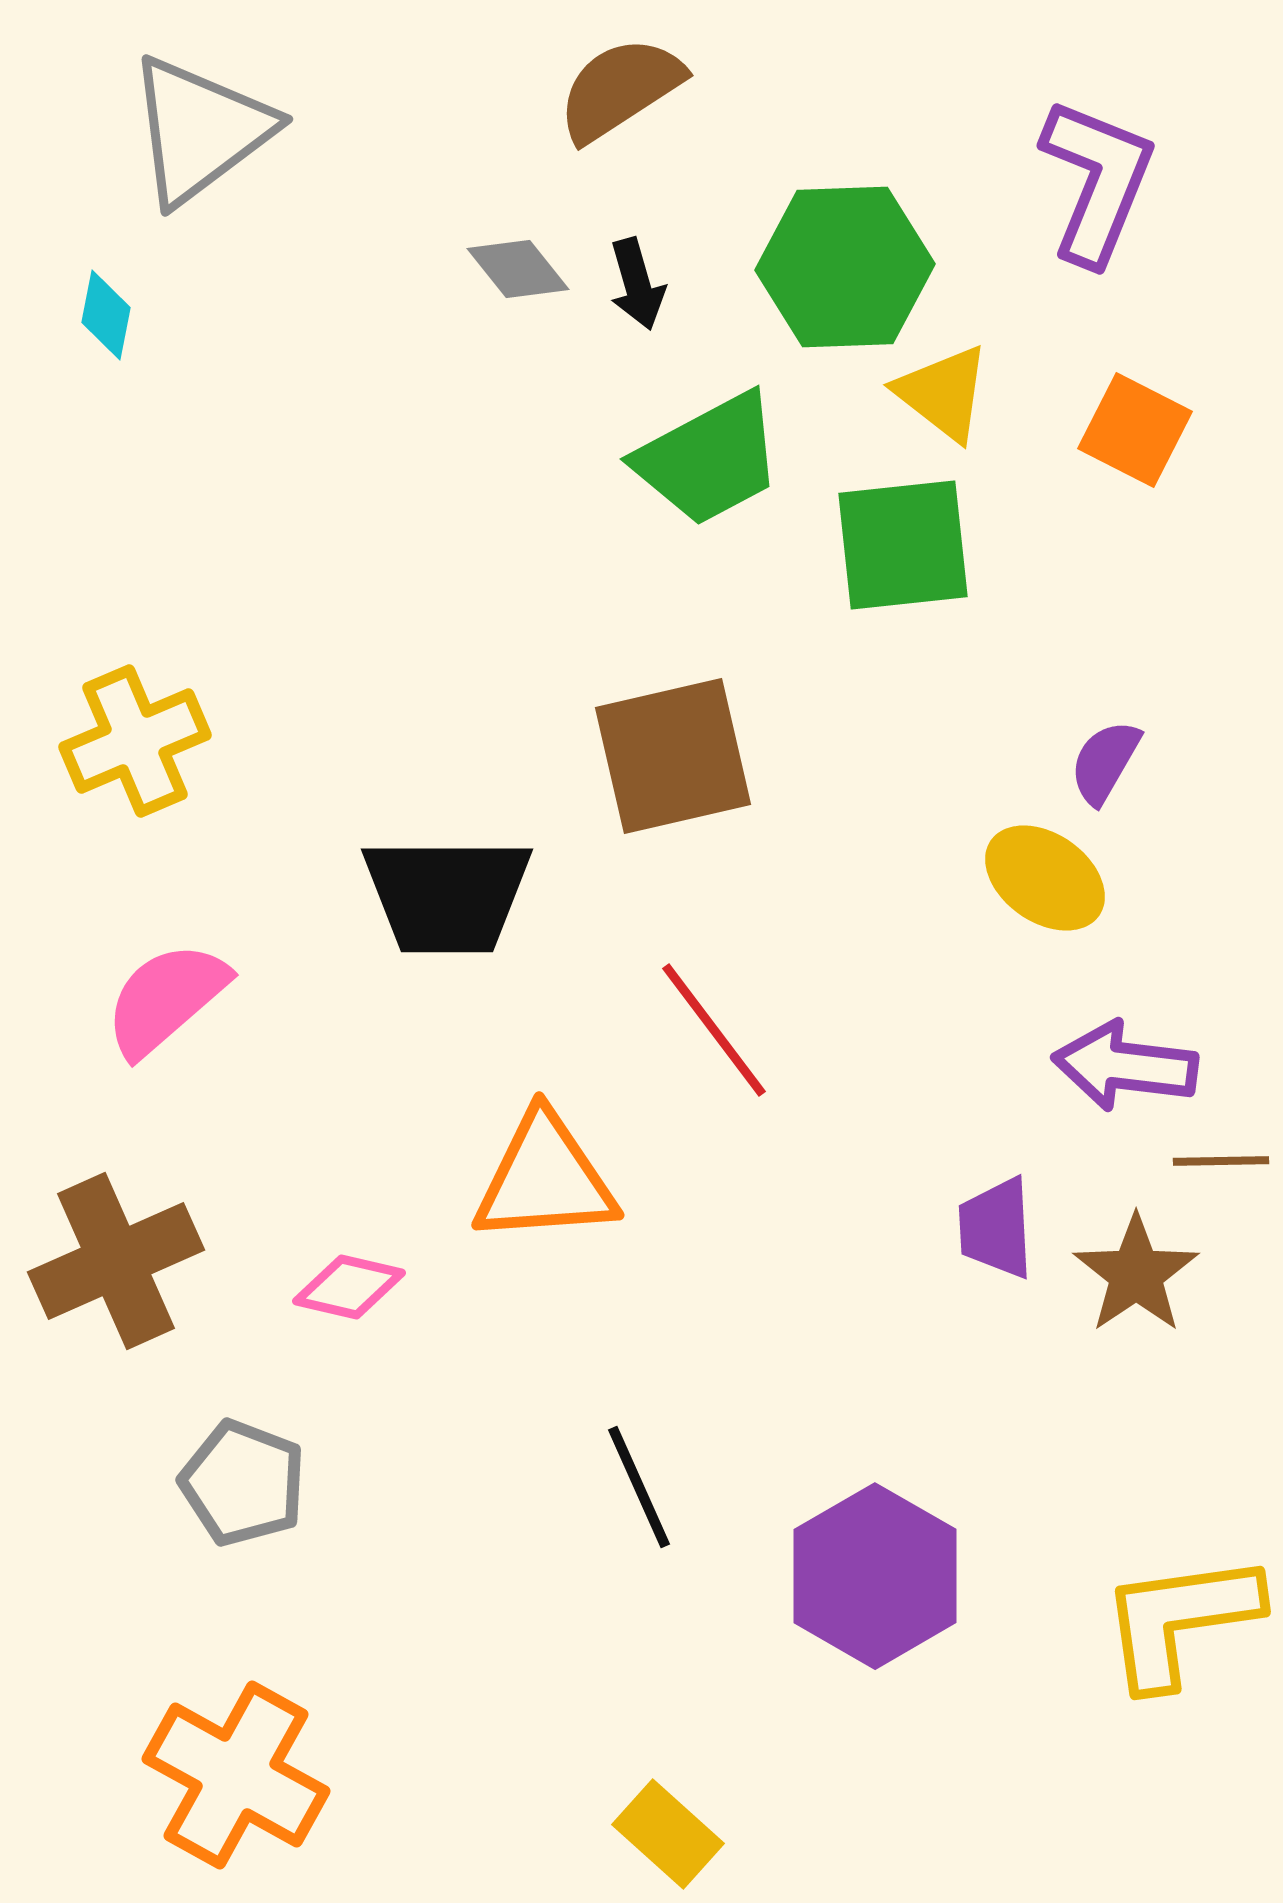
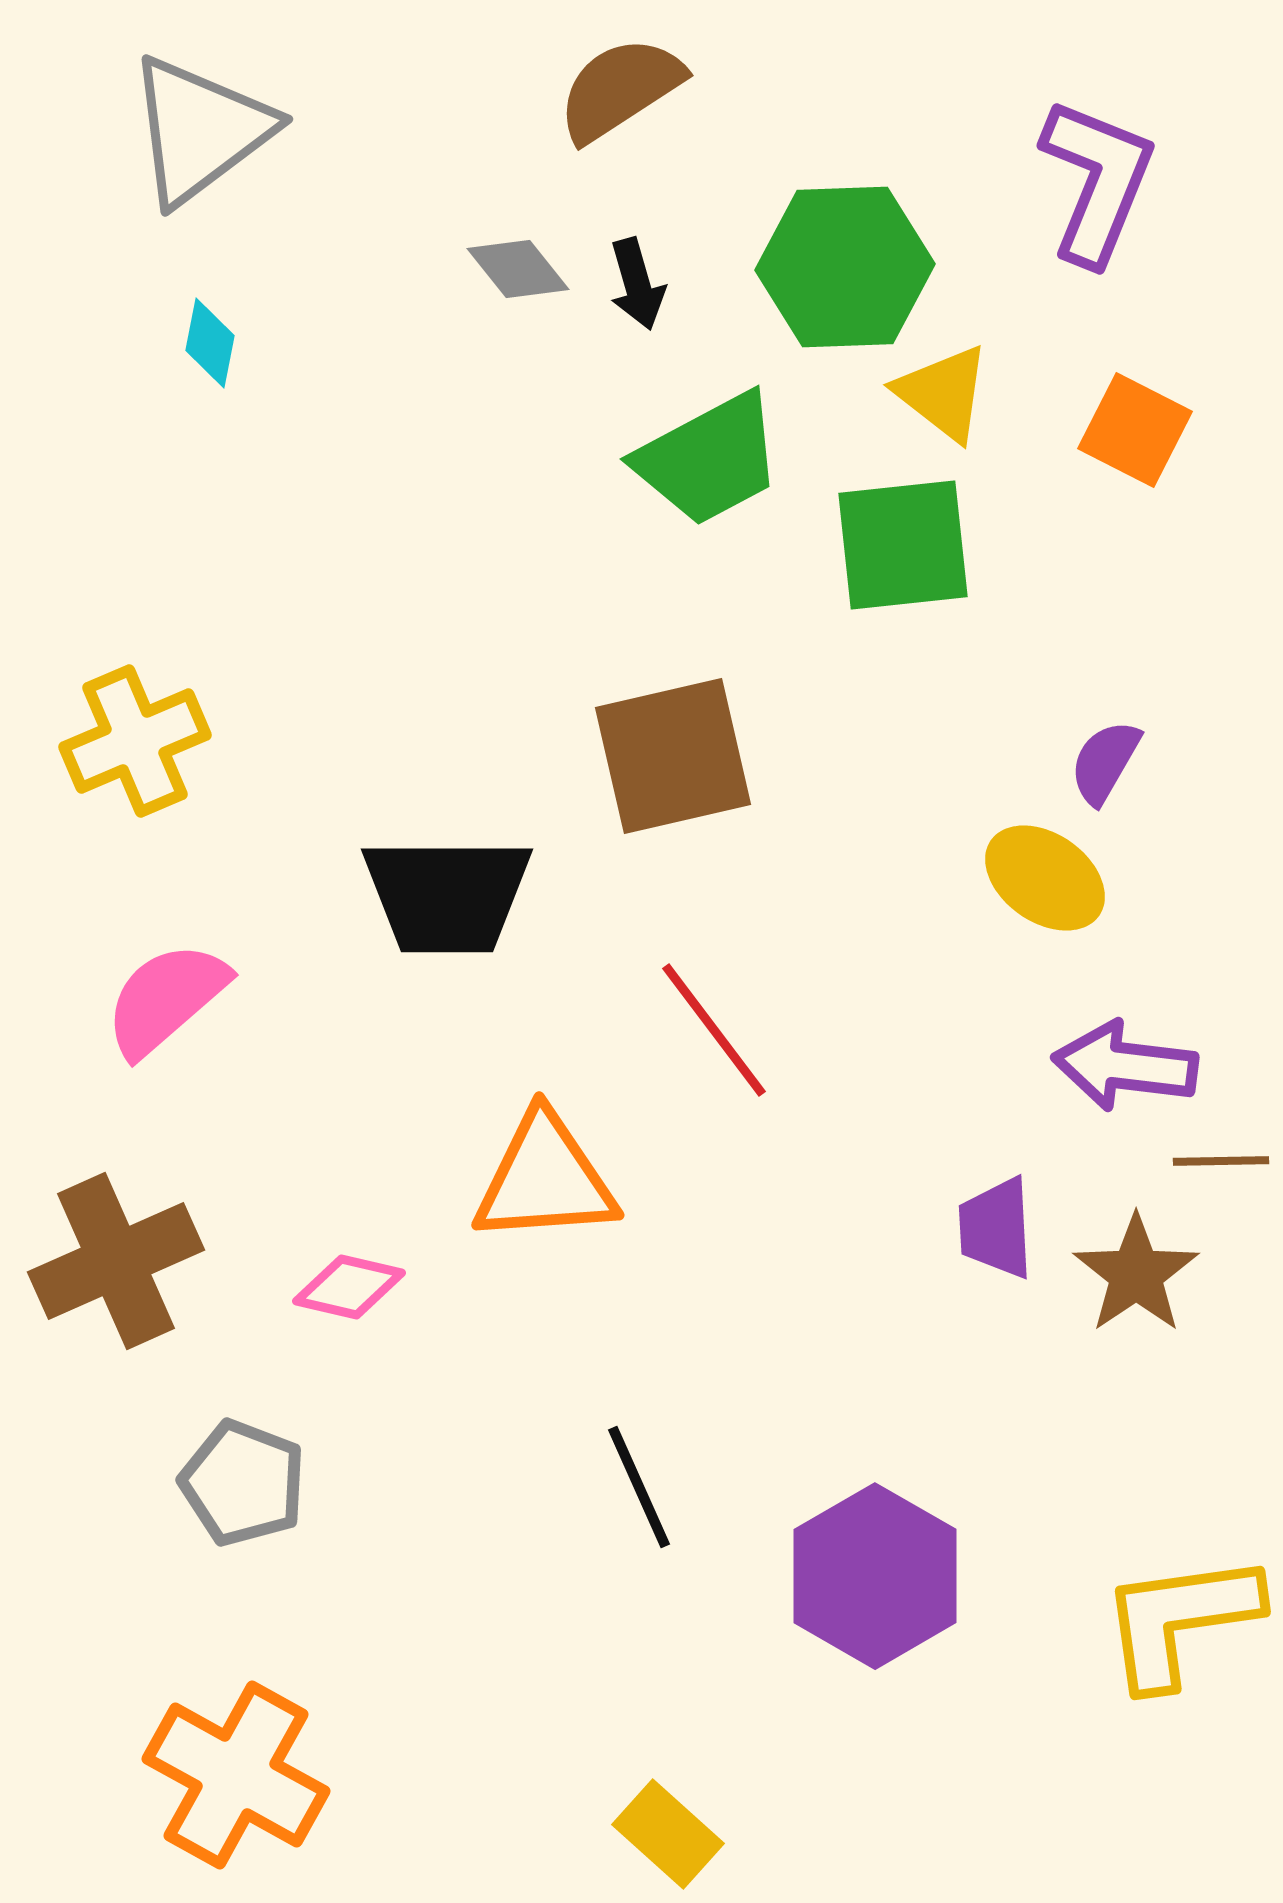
cyan diamond: moved 104 px right, 28 px down
